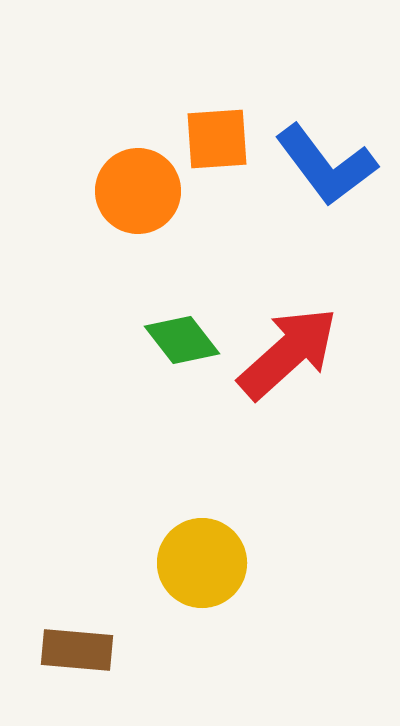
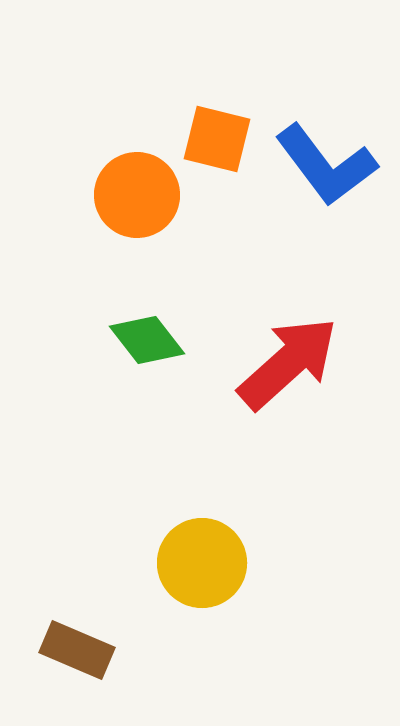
orange square: rotated 18 degrees clockwise
orange circle: moved 1 px left, 4 px down
green diamond: moved 35 px left
red arrow: moved 10 px down
brown rectangle: rotated 18 degrees clockwise
